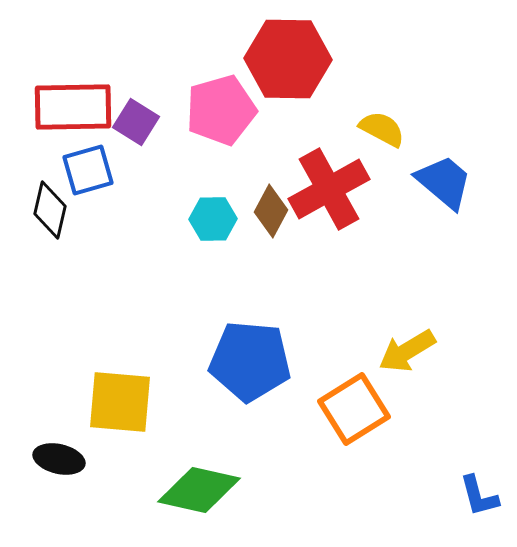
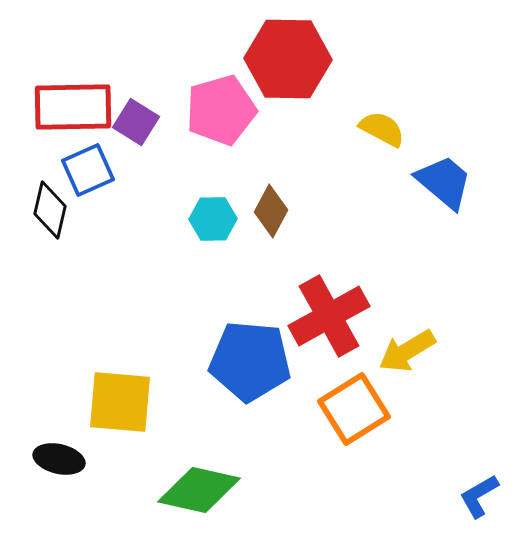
blue square: rotated 8 degrees counterclockwise
red cross: moved 127 px down
blue L-shape: rotated 75 degrees clockwise
